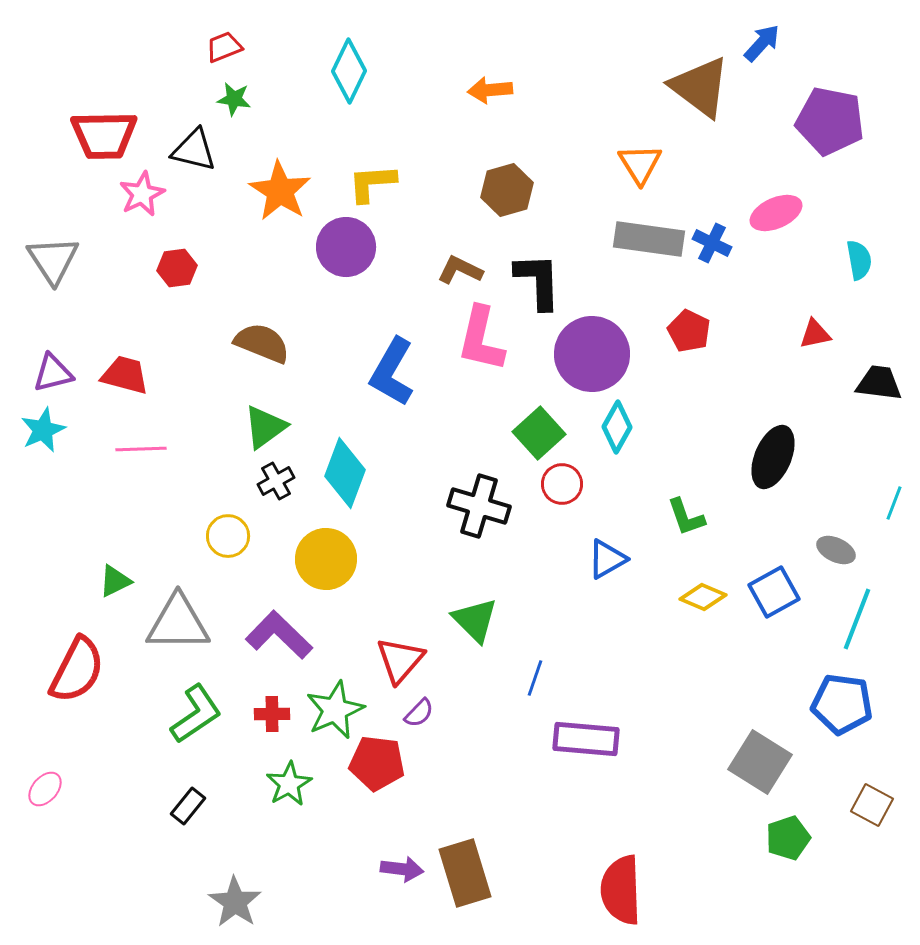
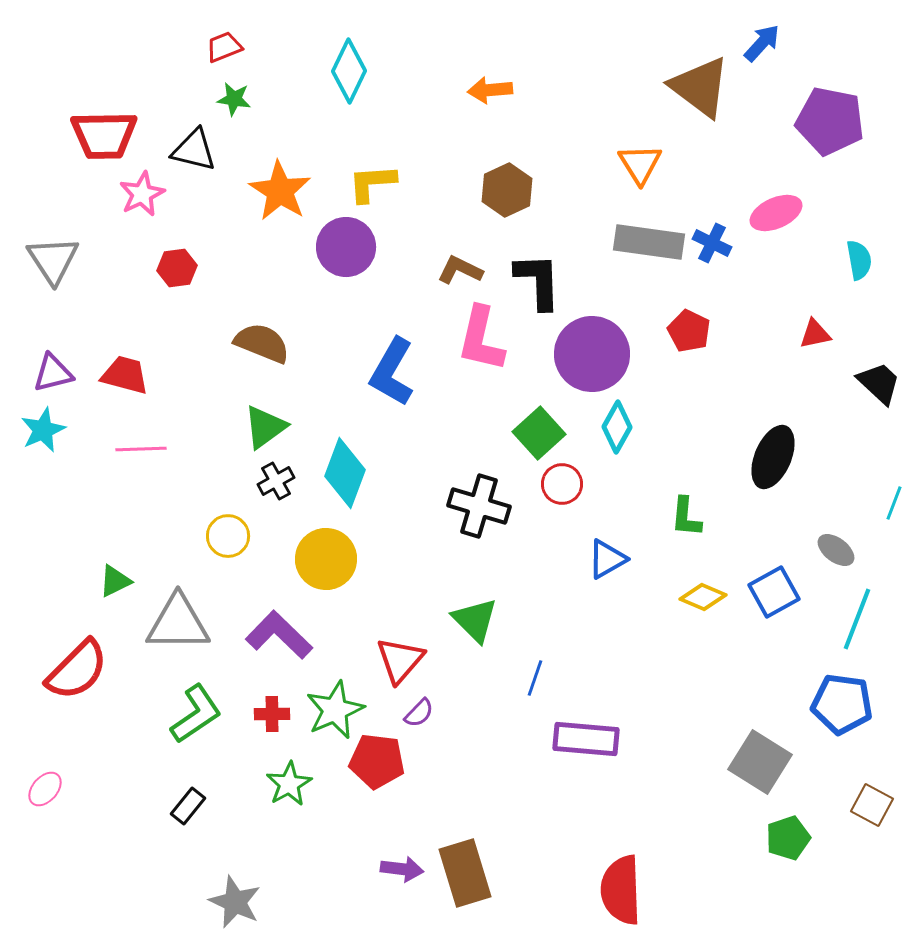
brown hexagon at (507, 190): rotated 9 degrees counterclockwise
gray rectangle at (649, 239): moved 3 px down
black trapezoid at (879, 383): rotated 36 degrees clockwise
green L-shape at (686, 517): rotated 24 degrees clockwise
gray ellipse at (836, 550): rotated 12 degrees clockwise
red semicircle at (77, 670): rotated 18 degrees clockwise
red pentagon at (377, 763): moved 2 px up
gray star at (235, 902): rotated 10 degrees counterclockwise
